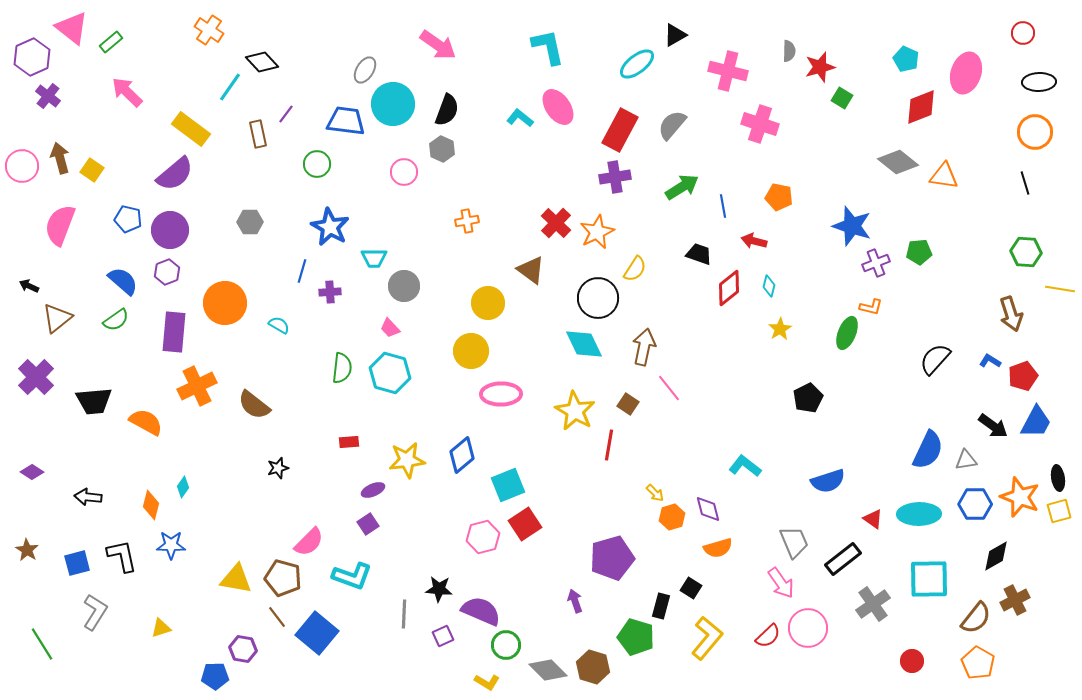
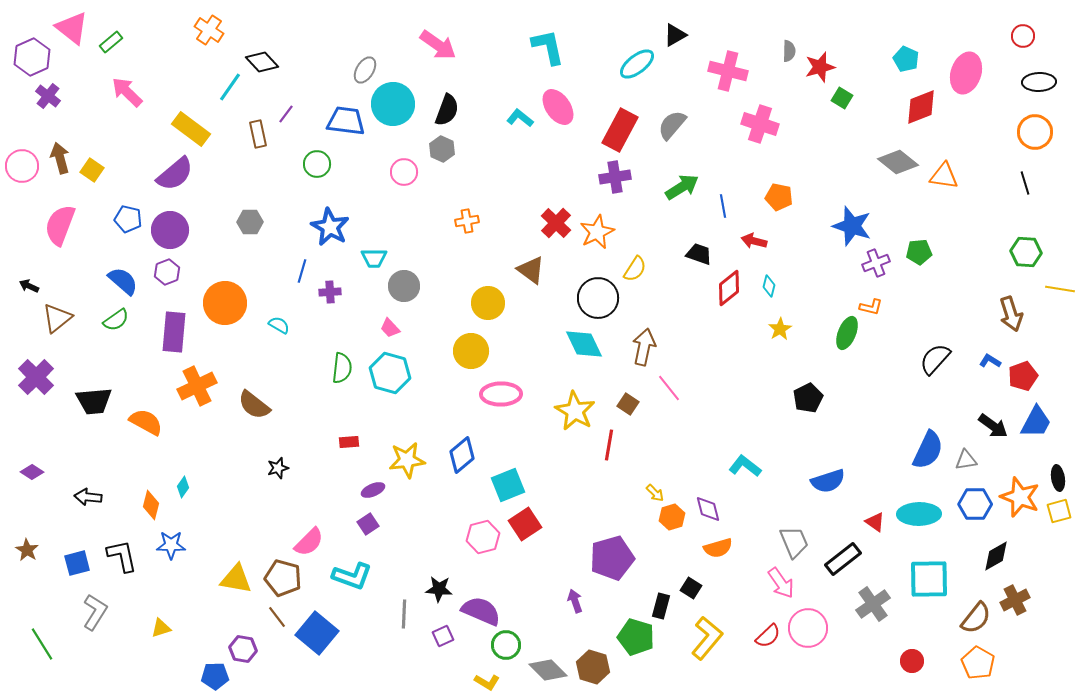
red circle at (1023, 33): moved 3 px down
red triangle at (873, 519): moved 2 px right, 3 px down
